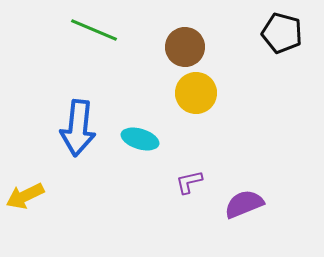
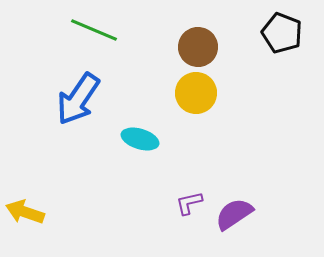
black pentagon: rotated 6 degrees clockwise
brown circle: moved 13 px right
blue arrow: moved 29 px up; rotated 28 degrees clockwise
purple L-shape: moved 21 px down
yellow arrow: moved 16 px down; rotated 45 degrees clockwise
purple semicircle: moved 10 px left, 10 px down; rotated 12 degrees counterclockwise
